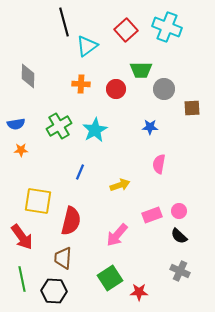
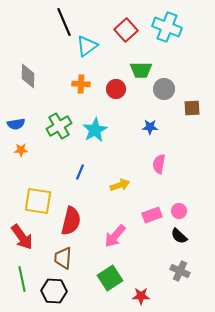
black line: rotated 8 degrees counterclockwise
pink arrow: moved 2 px left, 1 px down
red star: moved 2 px right, 4 px down
